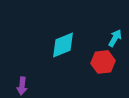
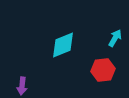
red hexagon: moved 8 px down
